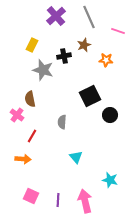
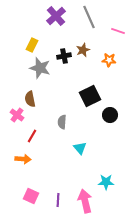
brown star: moved 1 px left, 5 px down
orange star: moved 3 px right
gray star: moved 3 px left, 2 px up
cyan triangle: moved 4 px right, 9 px up
cyan star: moved 4 px left, 2 px down; rotated 14 degrees counterclockwise
